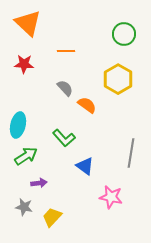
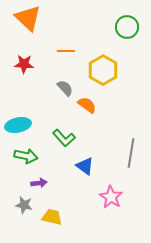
orange triangle: moved 5 px up
green circle: moved 3 px right, 7 px up
yellow hexagon: moved 15 px left, 9 px up
cyan ellipse: rotated 65 degrees clockwise
green arrow: rotated 45 degrees clockwise
pink star: rotated 20 degrees clockwise
gray star: moved 2 px up
yellow trapezoid: rotated 60 degrees clockwise
